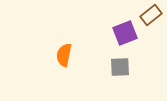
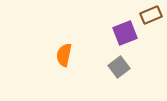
brown rectangle: rotated 15 degrees clockwise
gray square: moved 1 px left; rotated 35 degrees counterclockwise
